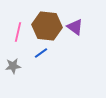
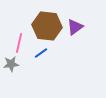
purple triangle: rotated 48 degrees clockwise
pink line: moved 1 px right, 11 px down
gray star: moved 2 px left, 2 px up
